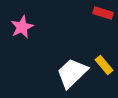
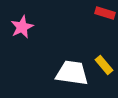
red rectangle: moved 2 px right
white trapezoid: rotated 52 degrees clockwise
